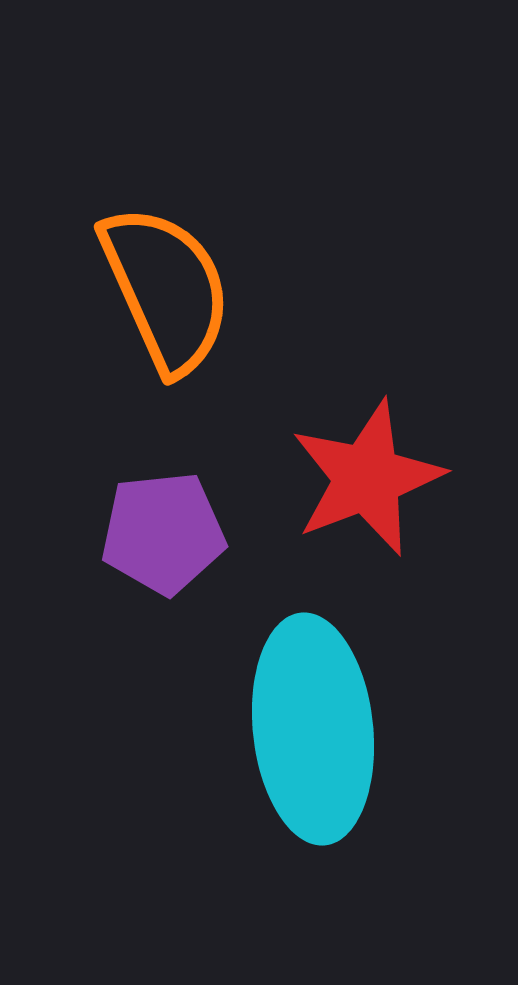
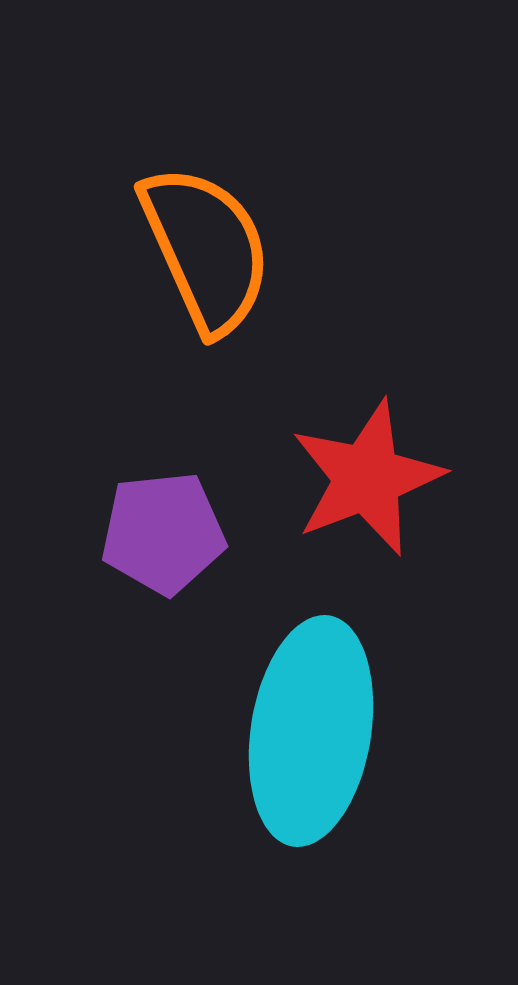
orange semicircle: moved 40 px right, 40 px up
cyan ellipse: moved 2 px left, 2 px down; rotated 15 degrees clockwise
